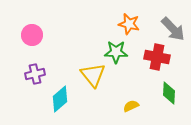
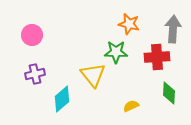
gray arrow: rotated 132 degrees counterclockwise
red cross: rotated 15 degrees counterclockwise
cyan diamond: moved 2 px right
